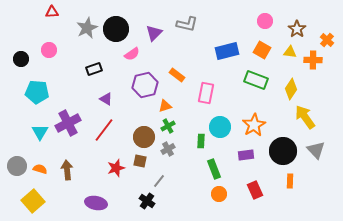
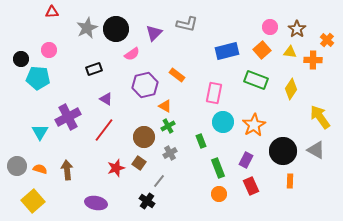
pink circle at (265, 21): moved 5 px right, 6 px down
orange square at (262, 50): rotated 18 degrees clockwise
cyan pentagon at (37, 92): moved 1 px right, 14 px up
pink rectangle at (206, 93): moved 8 px right
orange triangle at (165, 106): rotated 48 degrees clockwise
yellow arrow at (305, 117): moved 15 px right
purple cross at (68, 123): moved 6 px up
cyan circle at (220, 127): moved 3 px right, 5 px up
green rectangle at (201, 141): rotated 24 degrees counterclockwise
gray cross at (168, 149): moved 2 px right, 4 px down
gray triangle at (316, 150): rotated 18 degrees counterclockwise
purple rectangle at (246, 155): moved 5 px down; rotated 56 degrees counterclockwise
brown square at (140, 161): moved 1 px left, 2 px down; rotated 24 degrees clockwise
green rectangle at (214, 169): moved 4 px right, 1 px up
red rectangle at (255, 190): moved 4 px left, 4 px up
